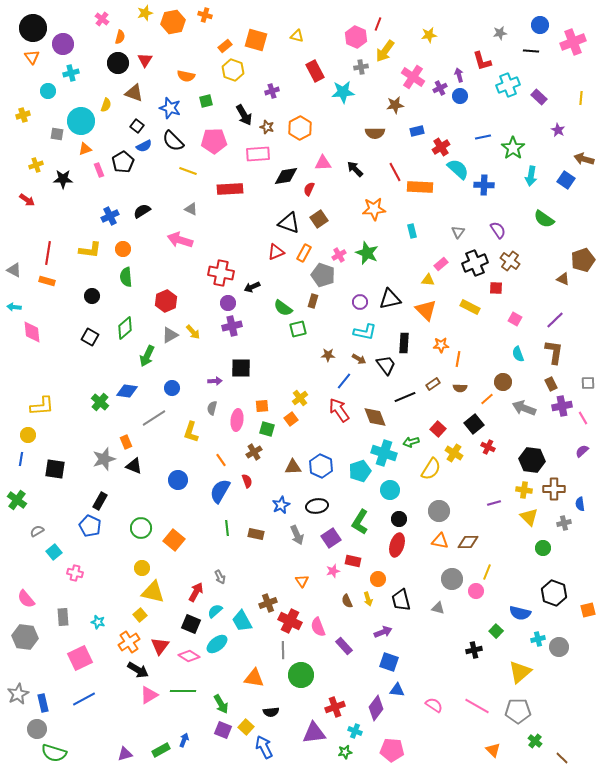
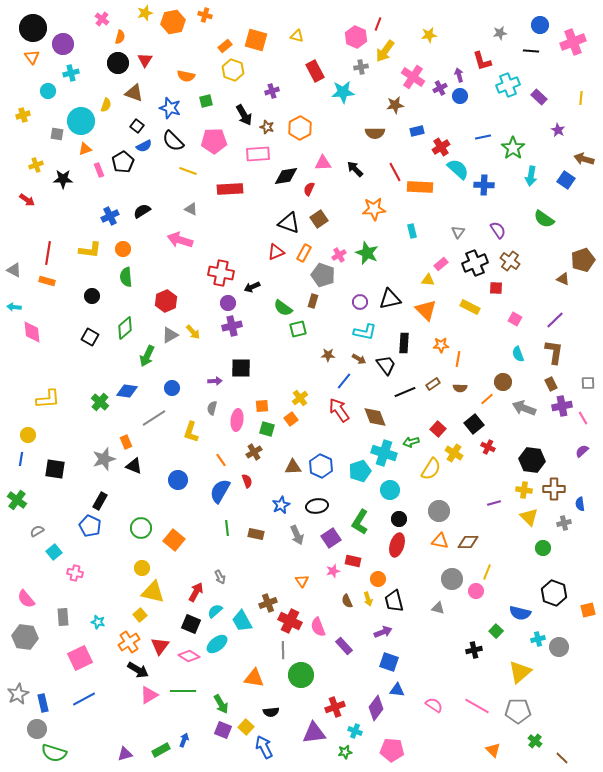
black line at (405, 397): moved 5 px up
yellow L-shape at (42, 406): moved 6 px right, 7 px up
black trapezoid at (401, 600): moved 7 px left, 1 px down
